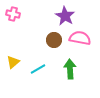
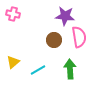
purple star: rotated 24 degrees counterclockwise
pink semicircle: moved 1 px left, 1 px up; rotated 70 degrees clockwise
cyan line: moved 1 px down
